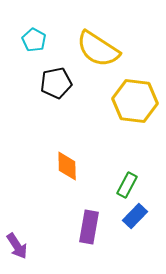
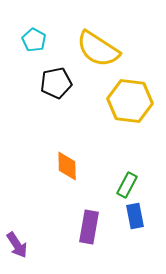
yellow hexagon: moved 5 px left
blue rectangle: rotated 55 degrees counterclockwise
purple arrow: moved 1 px up
